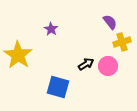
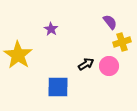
pink circle: moved 1 px right
blue square: rotated 15 degrees counterclockwise
